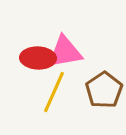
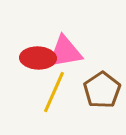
brown pentagon: moved 2 px left
